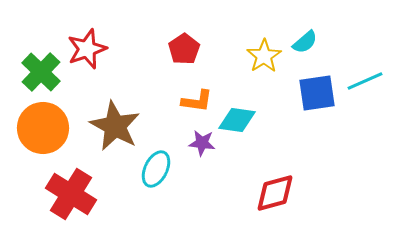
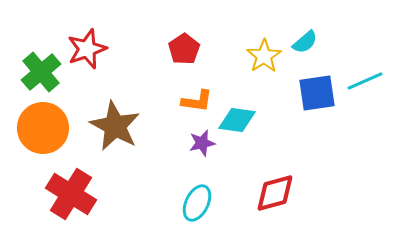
green cross: rotated 6 degrees clockwise
purple star: rotated 20 degrees counterclockwise
cyan ellipse: moved 41 px right, 34 px down
